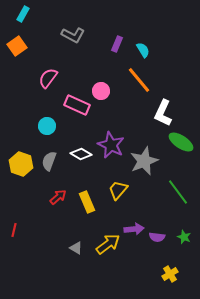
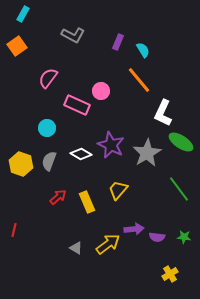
purple rectangle: moved 1 px right, 2 px up
cyan circle: moved 2 px down
gray star: moved 3 px right, 8 px up; rotated 8 degrees counterclockwise
green line: moved 1 px right, 3 px up
green star: rotated 16 degrees counterclockwise
